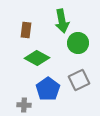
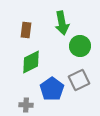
green arrow: moved 2 px down
green circle: moved 2 px right, 3 px down
green diamond: moved 6 px left, 4 px down; rotated 55 degrees counterclockwise
blue pentagon: moved 4 px right
gray cross: moved 2 px right
